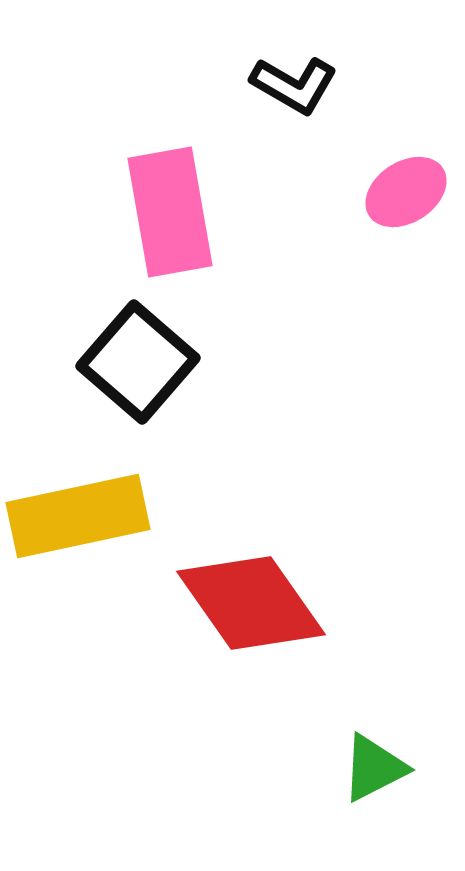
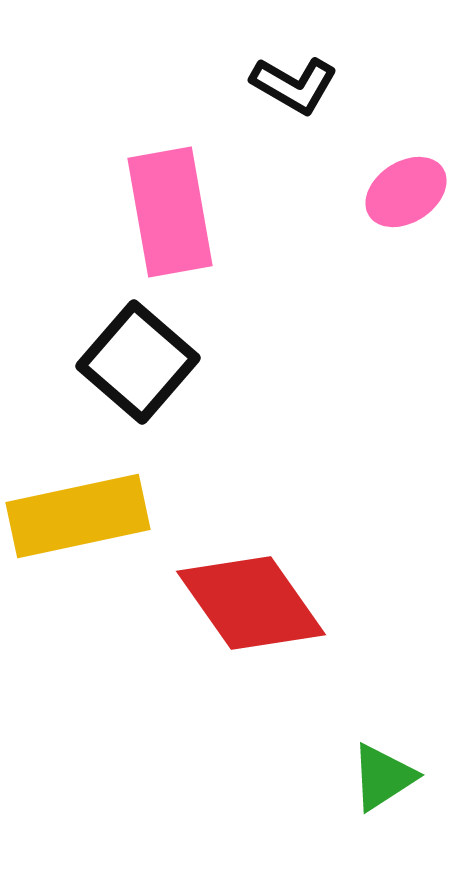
green triangle: moved 9 px right, 9 px down; rotated 6 degrees counterclockwise
